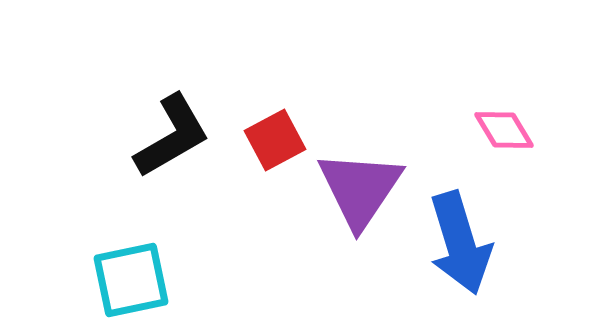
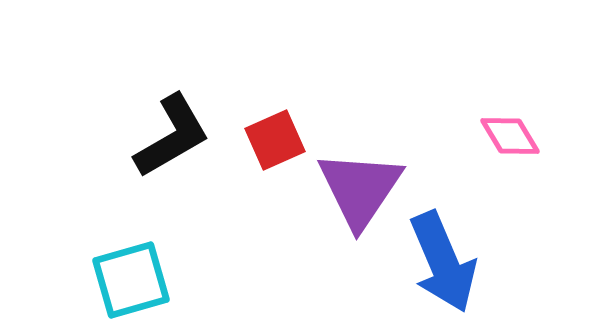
pink diamond: moved 6 px right, 6 px down
red square: rotated 4 degrees clockwise
blue arrow: moved 17 px left, 19 px down; rotated 6 degrees counterclockwise
cyan square: rotated 4 degrees counterclockwise
